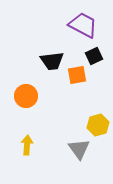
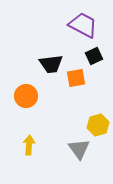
black trapezoid: moved 1 px left, 3 px down
orange square: moved 1 px left, 3 px down
yellow arrow: moved 2 px right
